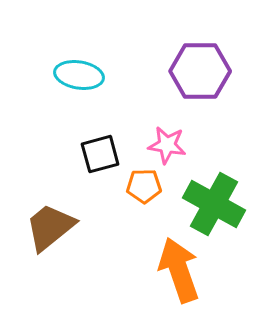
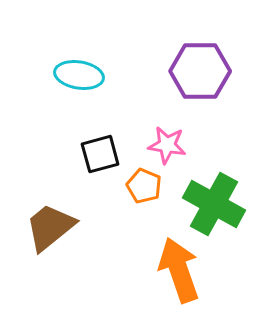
orange pentagon: rotated 24 degrees clockwise
